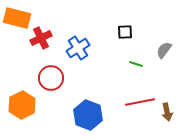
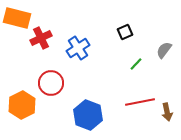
black square: rotated 21 degrees counterclockwise
green line: rotated 64 degrees counterclockwise
red circle: moved 5 px down
